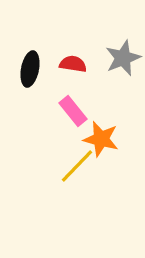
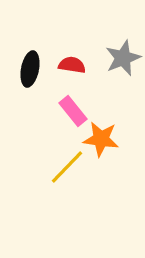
red semicircle: moved 1 px left, 1 px down
orange star: rotated 6 degrees counterclockwise
yellow line: moved 10 px left, 1 px down
